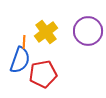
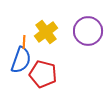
blue semicircle: moved 1 px right
red pentagon: rotated 24 degrees clockwise
